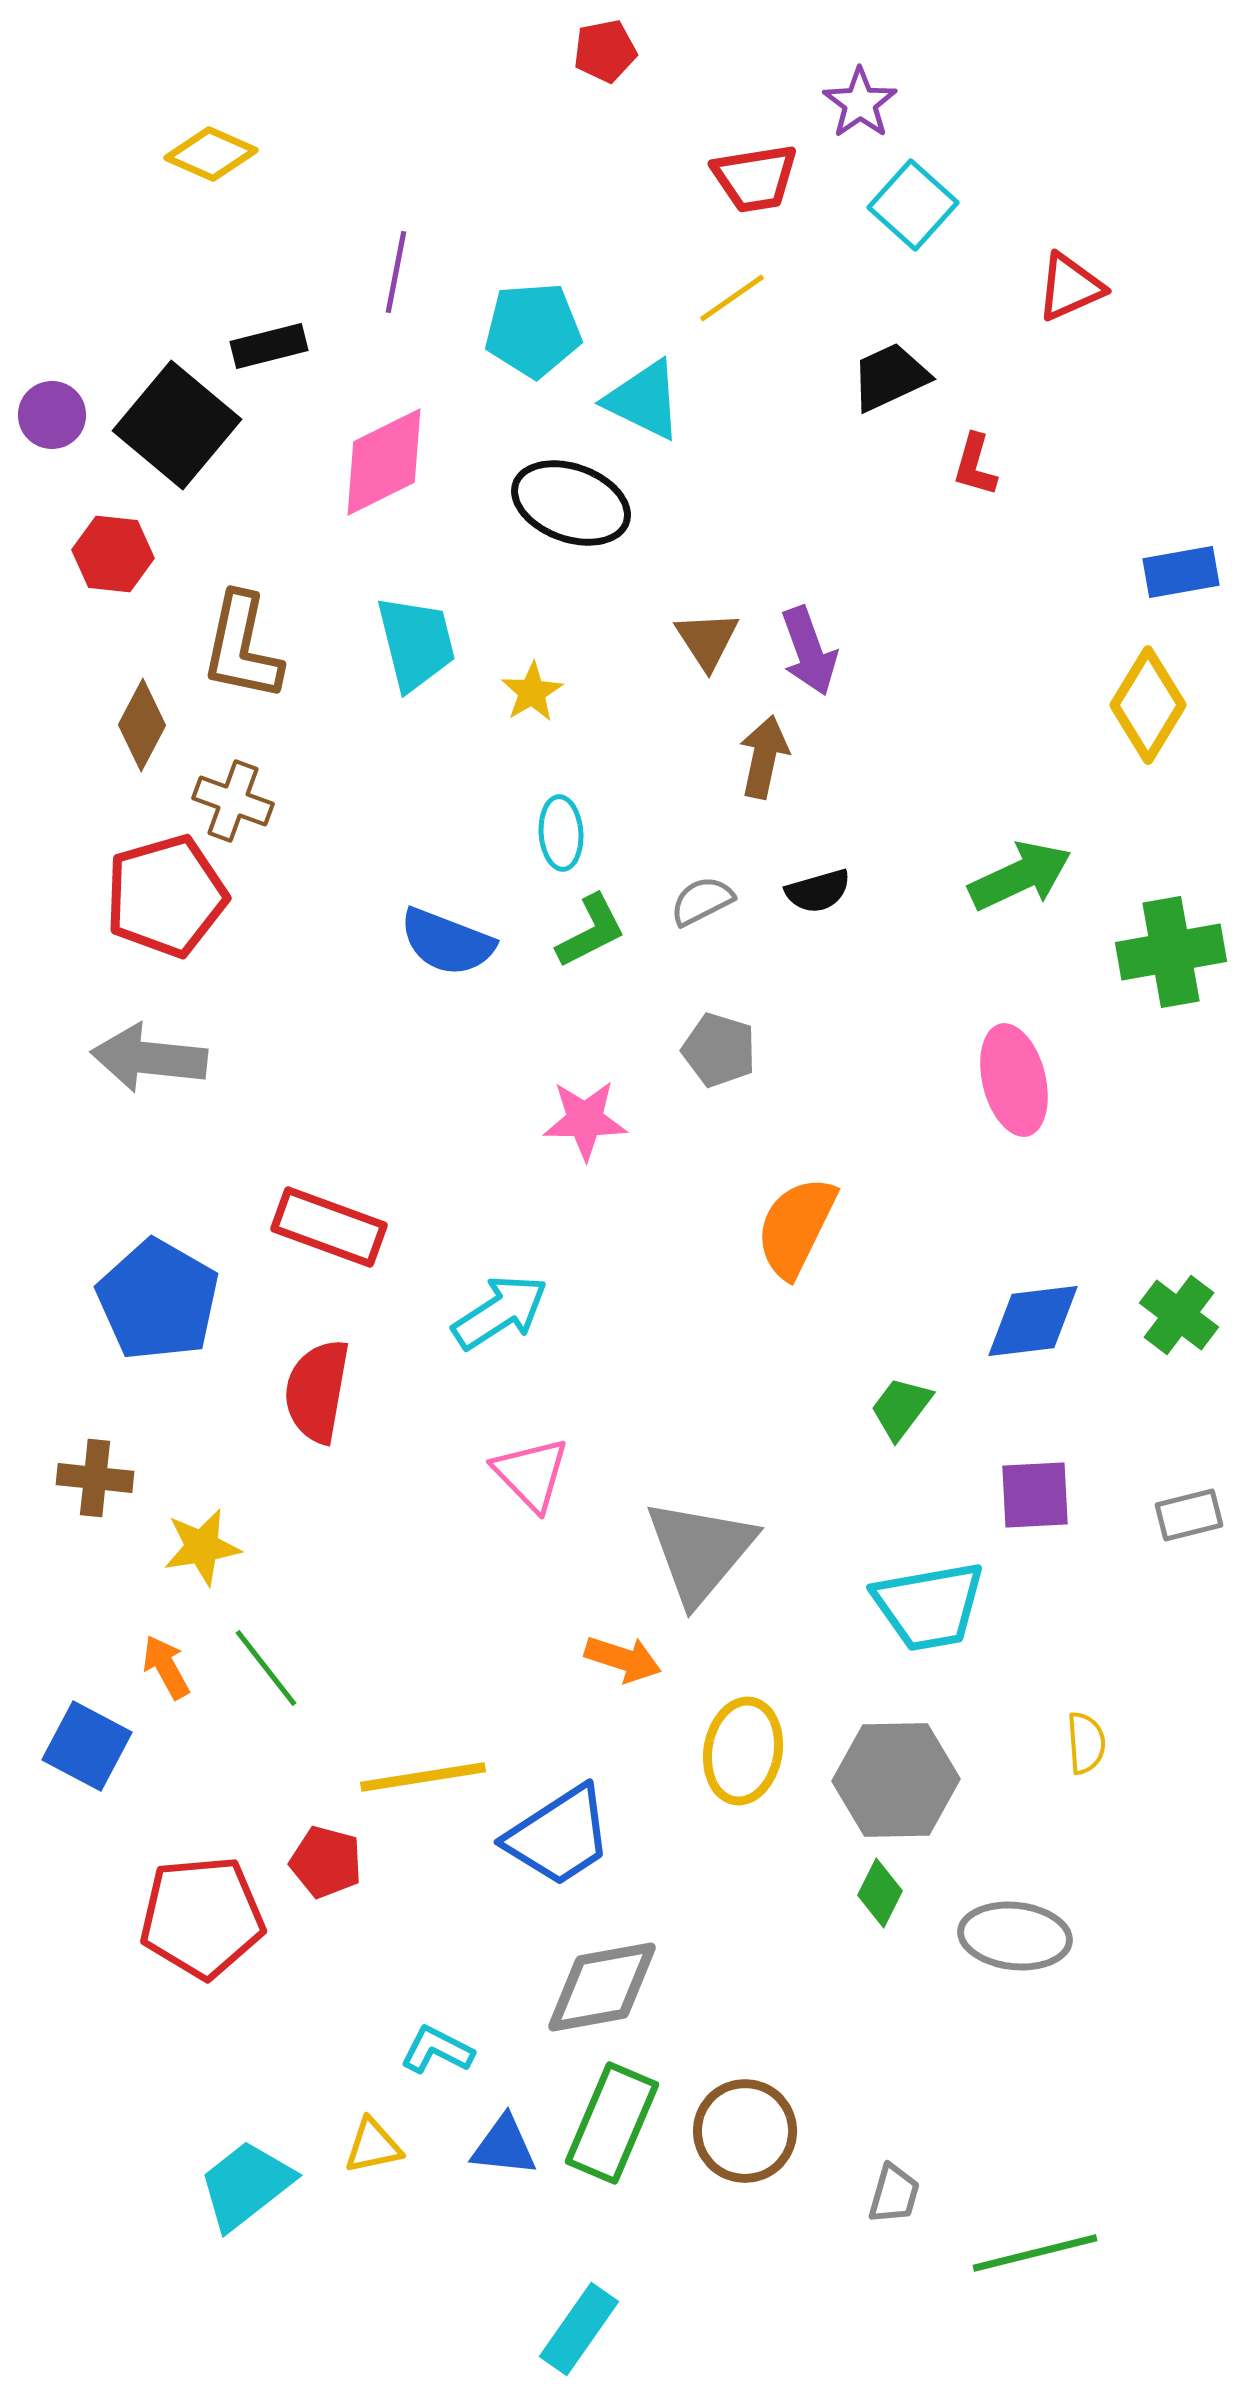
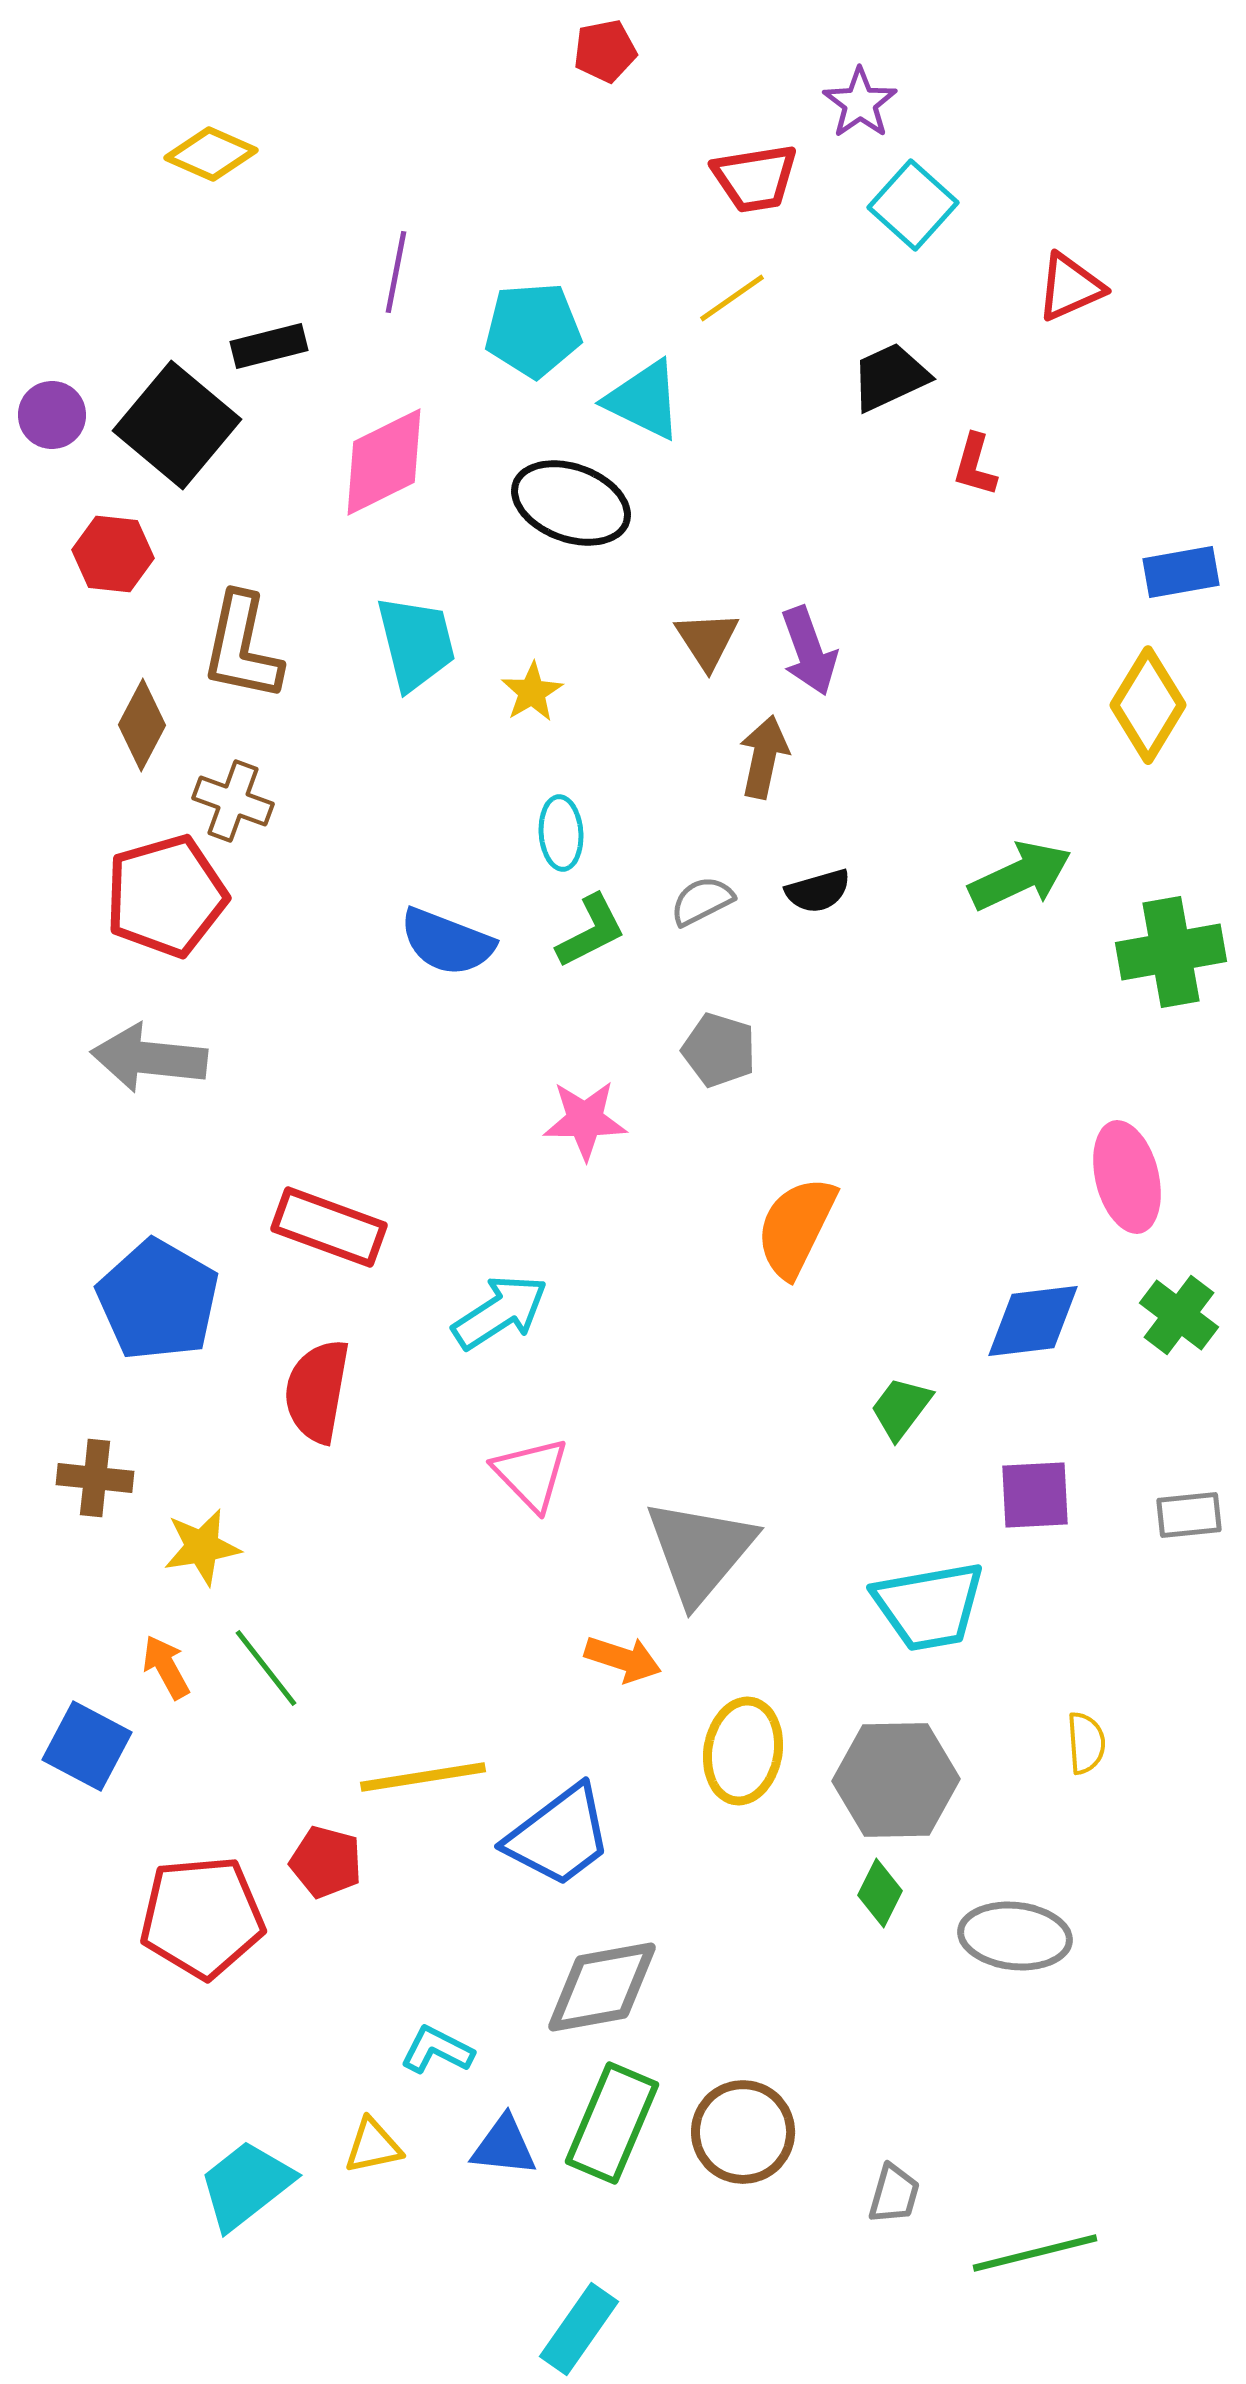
pink ellipse at (1014, 1080): moved 113 px right, 97 px down
gray rectangle at (1189, 1515): rotated 8 degrees clockwise
blue trapezoid at (559, 1836): rotated 4 degrees counterclockwise
brown circle at (745, 2131): moved 2 px left, 1 px down
